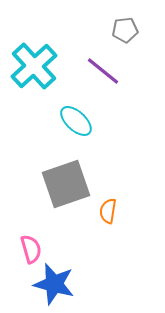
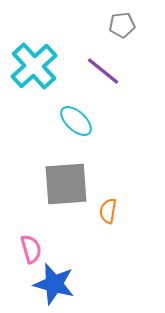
gray pentagon: moved 3 px left, 5 px up
gray square: rotated 15 degrees clockwise
